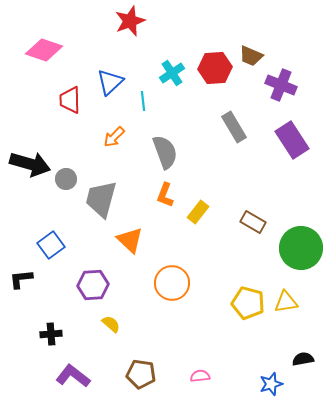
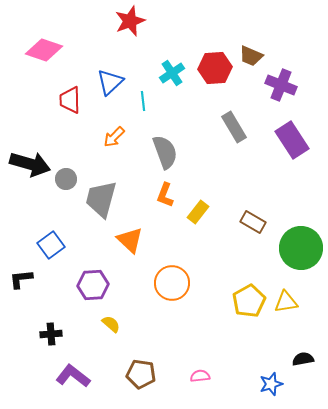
yellow pentagon: moved 1 px right, 2 px up; rotated 28 degrees clockwise
